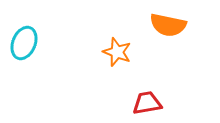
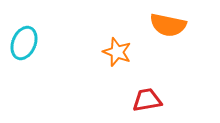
red trapezoid: moved 3 px up
